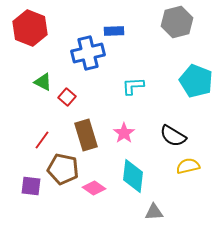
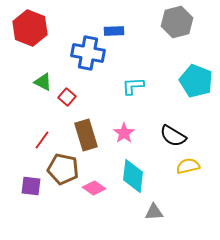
blue cross: rotated 24 degrees clockwise
